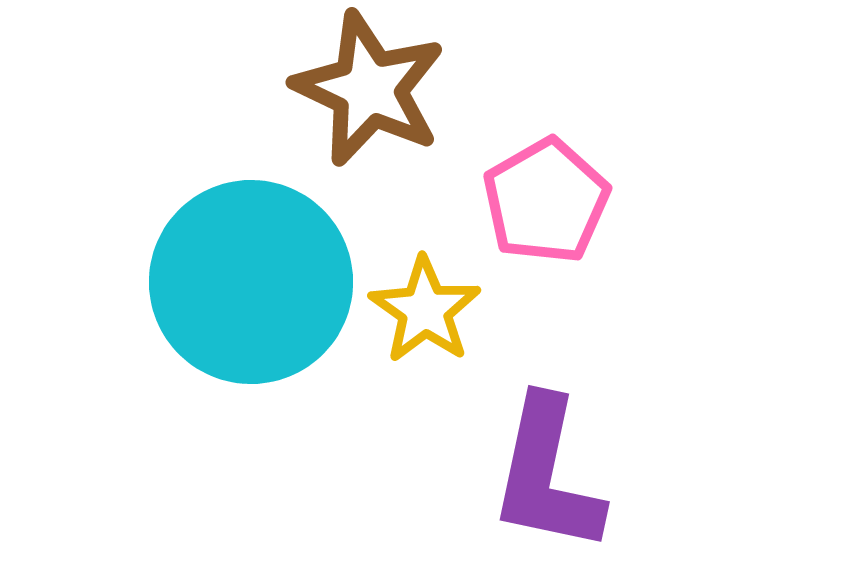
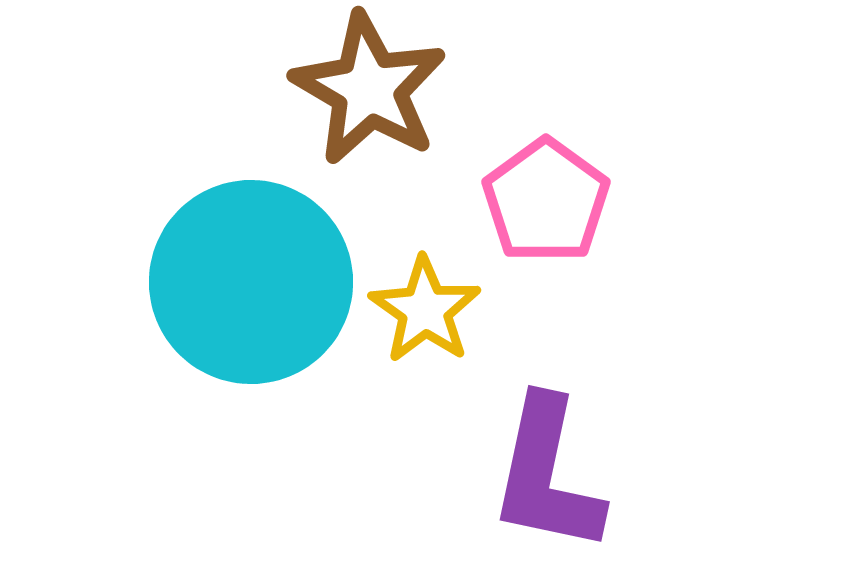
brown star: rotated 5 degrees clockwise
pink pentagon: rotated 6 degrees counterclockwise
